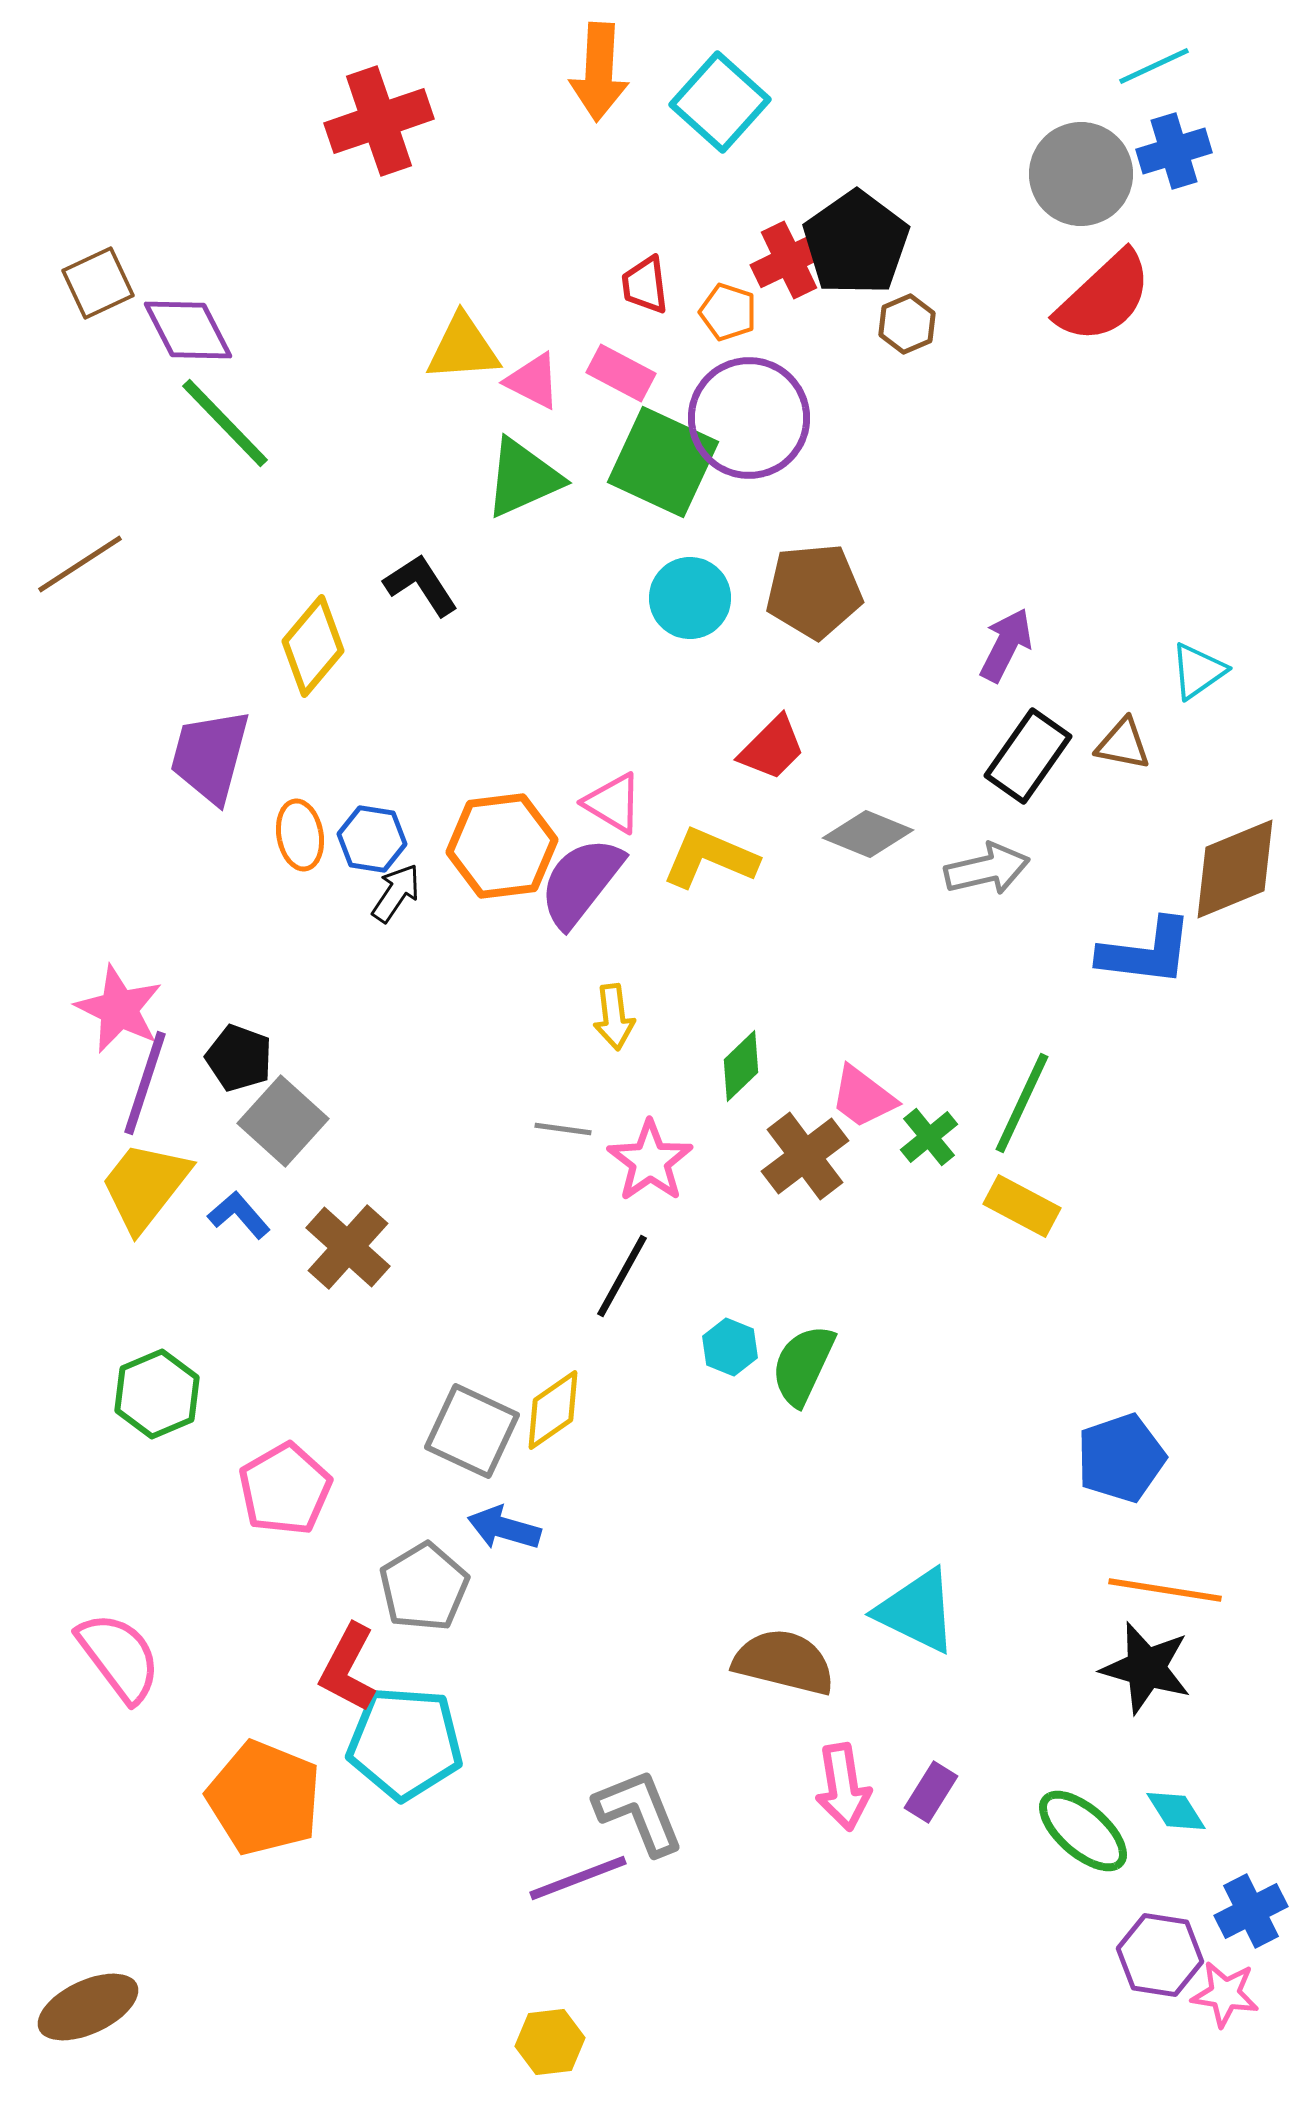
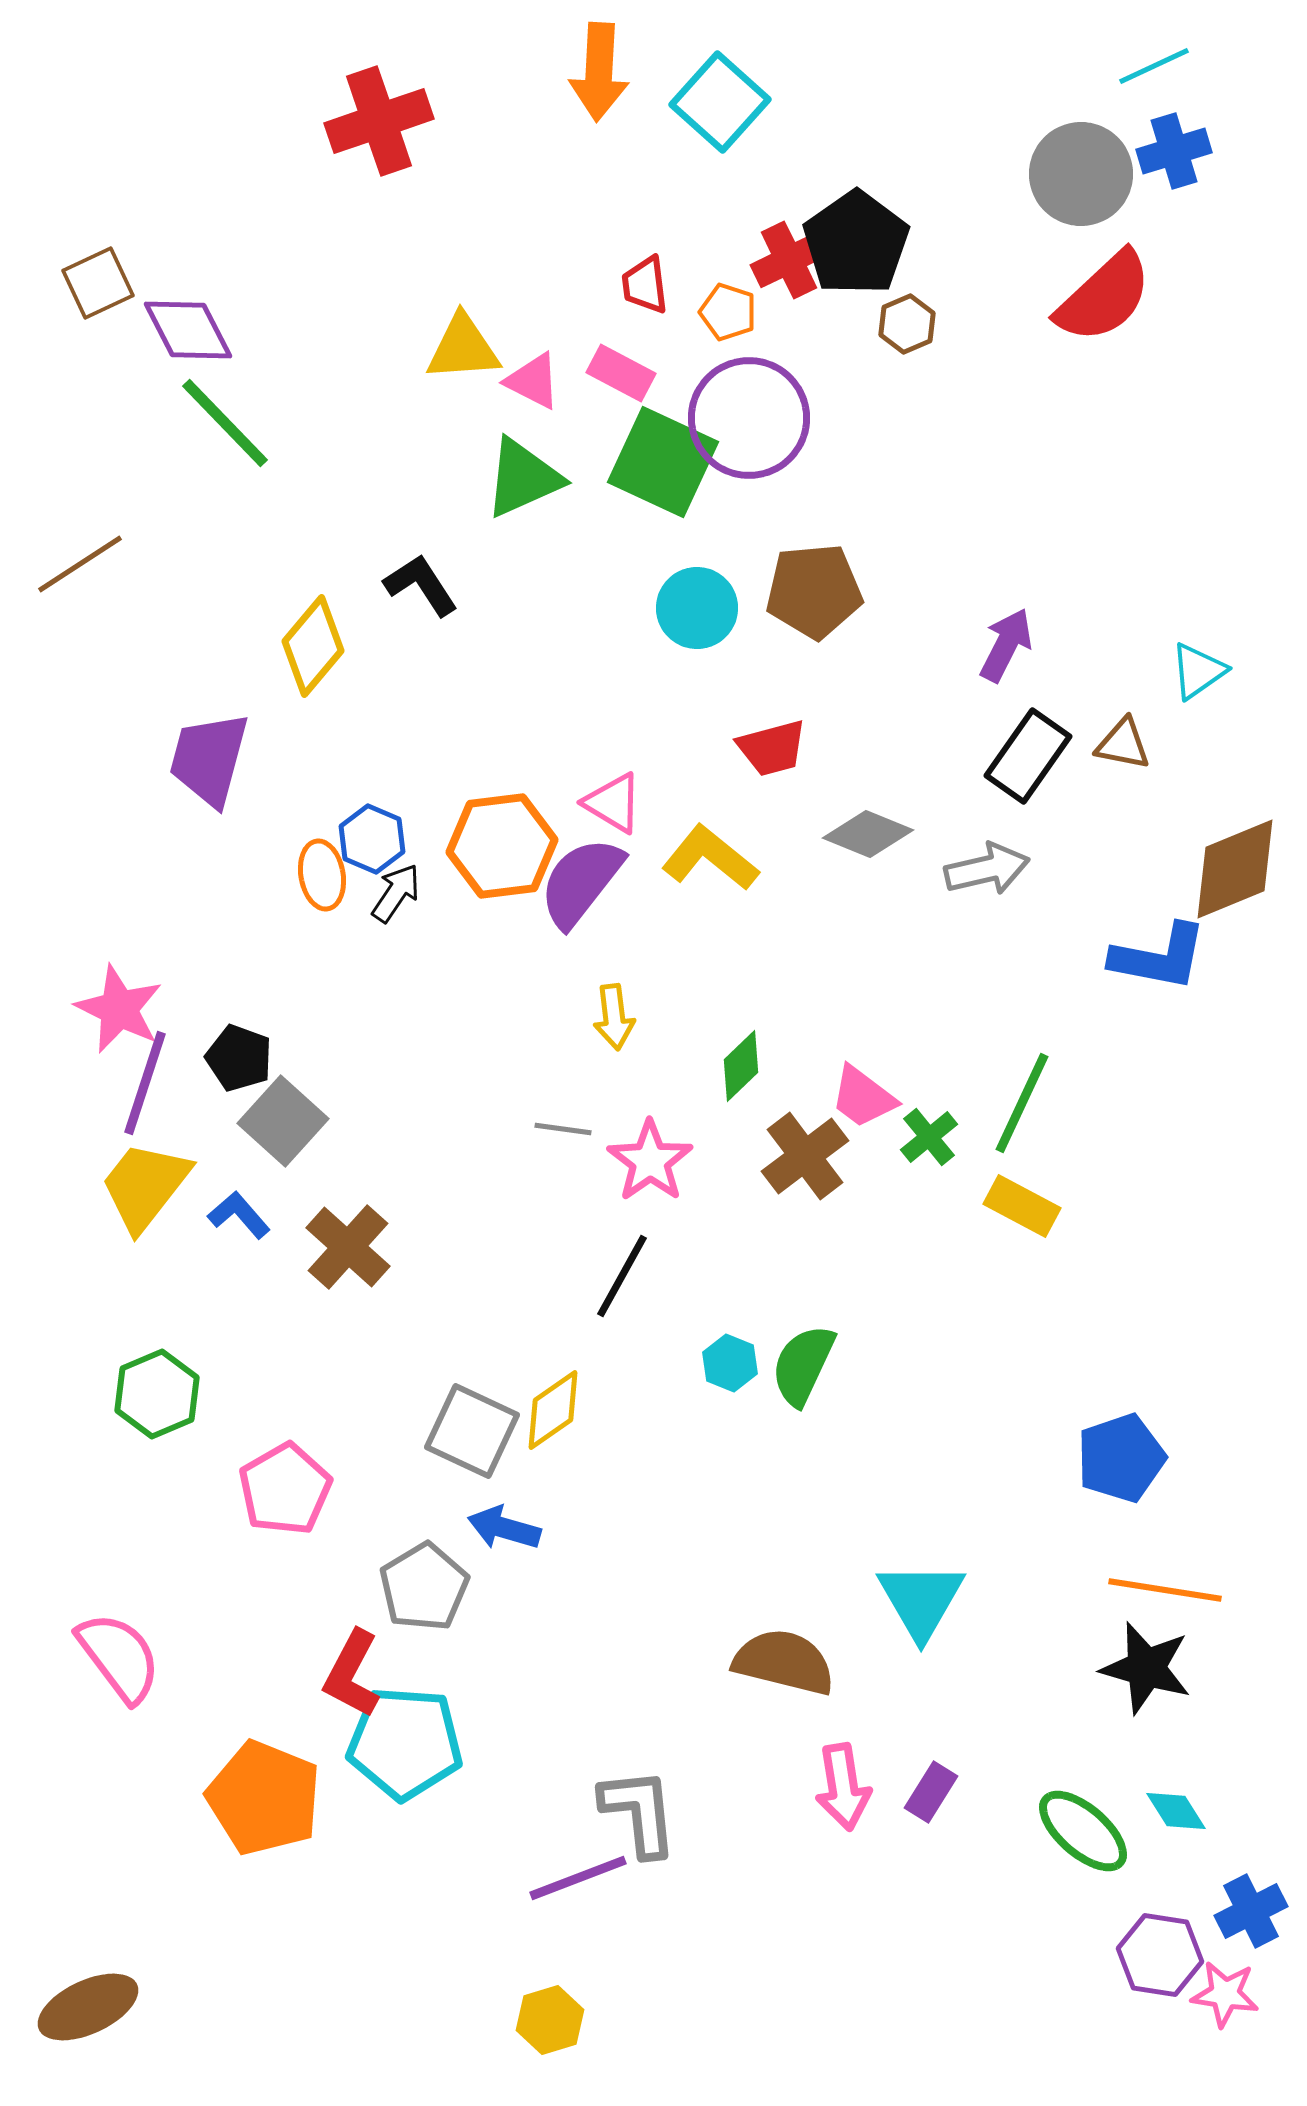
cyan circle at (690, 598): moved 7 px right, 10 px down
red trapezoid at (772, 748): rotated 30 degrees clockwise
purple trapezoid at (210, 756): moved 1 px left, 3 px down
orange ellipse at (300, 835): moved 22 px right, 40 px down
blue hexagon at (372, 839): rotated 14 degrees clockwise
yellow L-shape at (710, 858): rotated 16 degrees clockwise
blue L-shape at (1146, 952): moved 13 px right, 5 px down; rotated 4 degrees clockwise
cyan hexagon at (730, 1347): moved 16 px down
cyan triangle at (917, 1611): moved 4 px right, 11 px up; rotated 34 degrees clockwise
red L-shape at (348, 1668): moved 4 px right, 6 px down
gray L-shape at (639, 1812): rotated 16 degrees clockwise
yellow hexagon at (550, 2042): moved 22 px up; rotated 10 degrees counterclockwise
